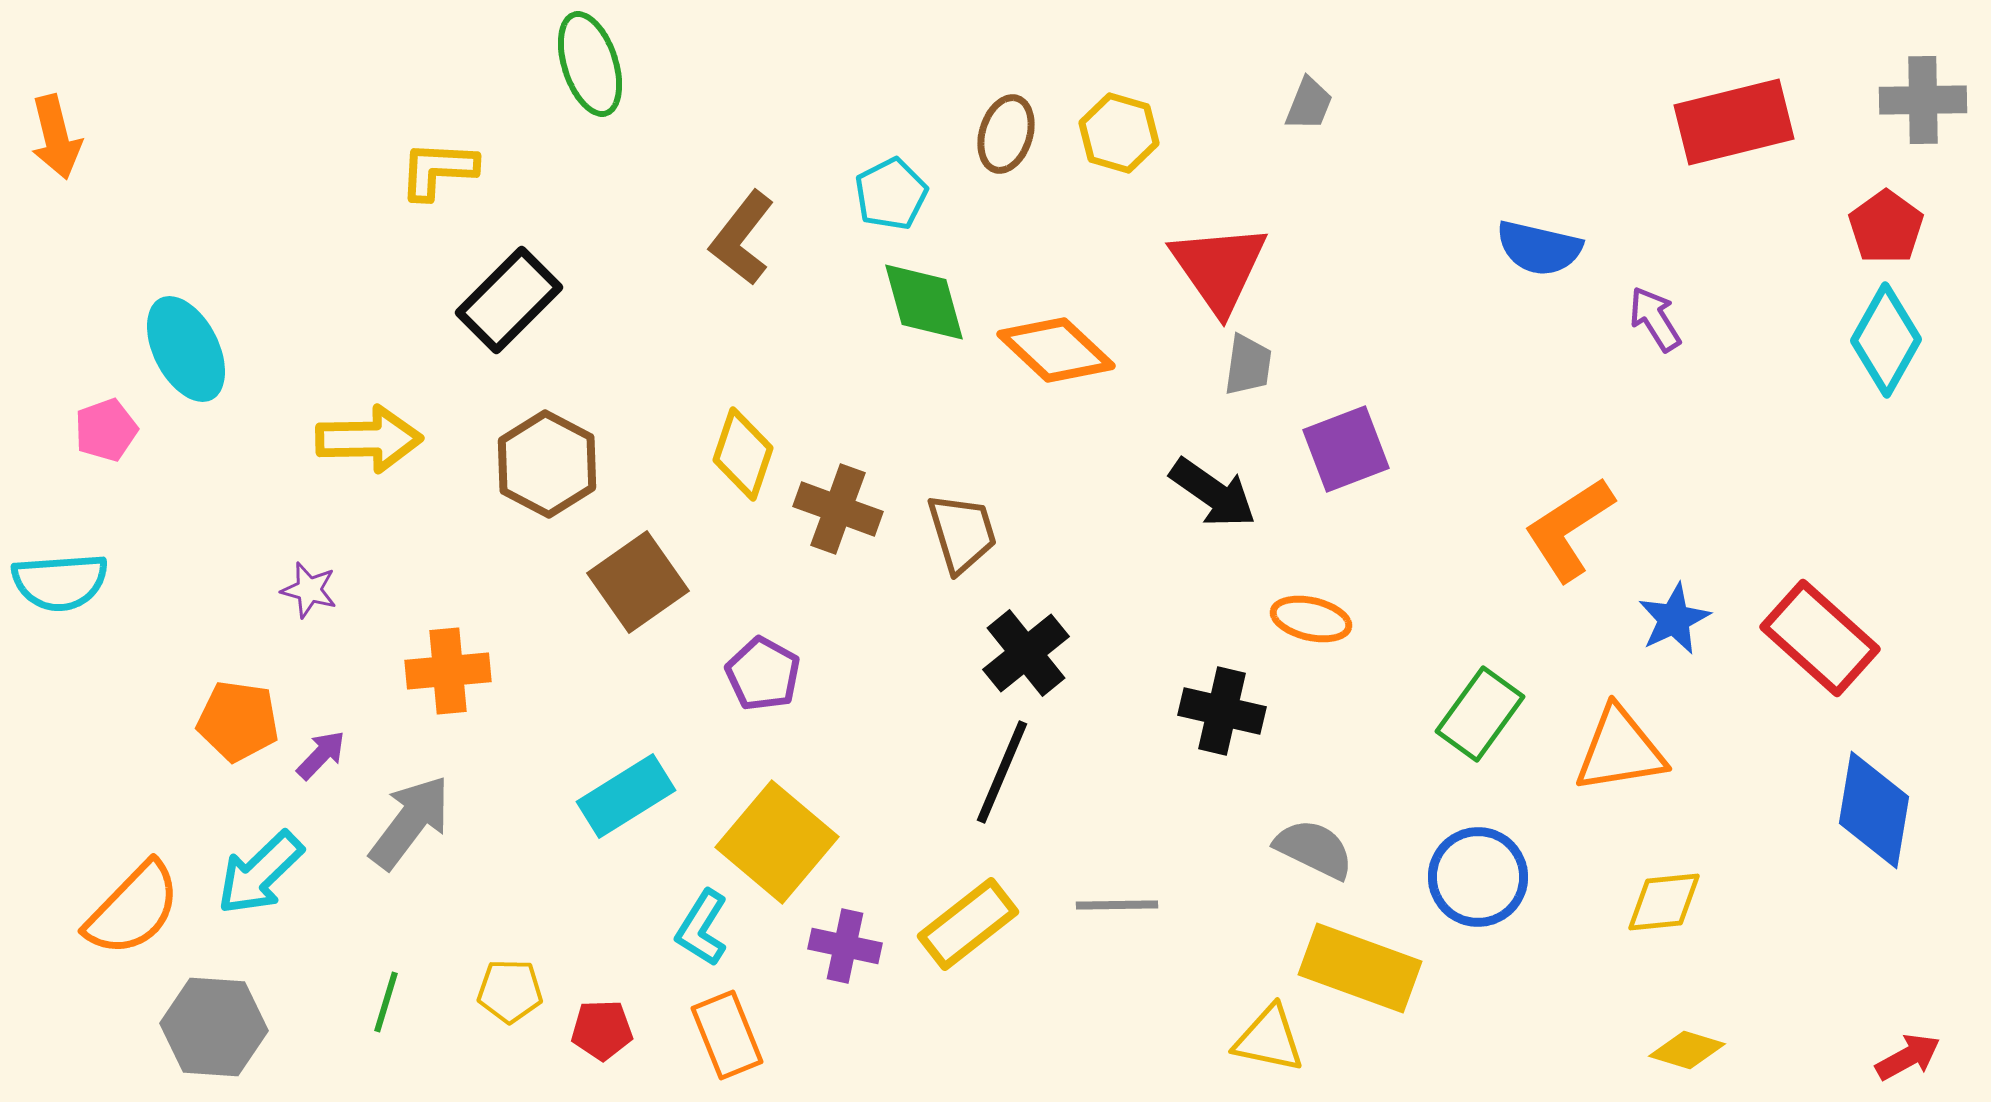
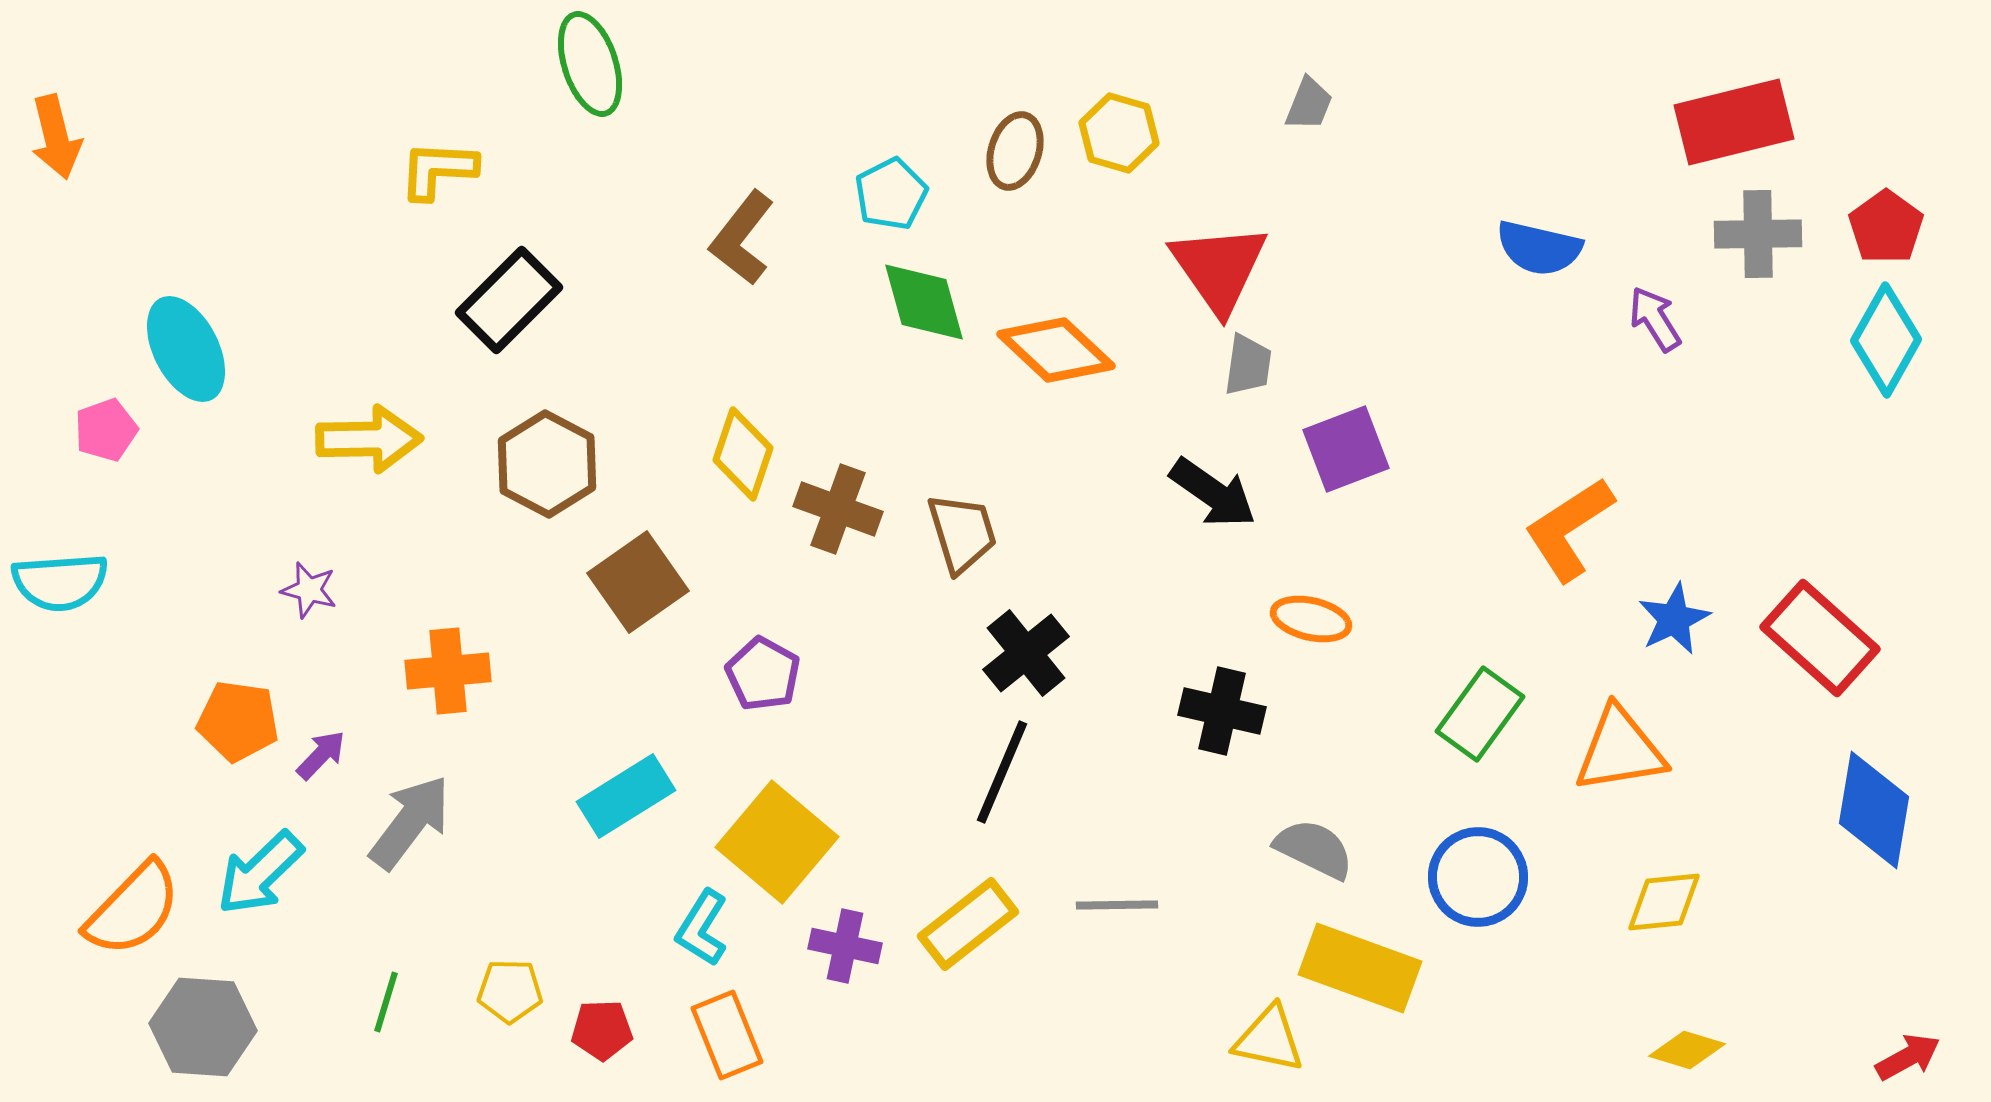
gray cross at (1923, 100): moved 165 px left, 134 px down
brown ellipse at (1006, 134): moved 9 px right, 17 px down
gray hexagon at (214, 1027): moved 11 px left
